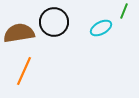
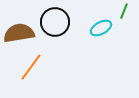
black circle: moved 1 px right
orange line: moved 7 px right, 4 px up; rotated 12 degrees clockwise
